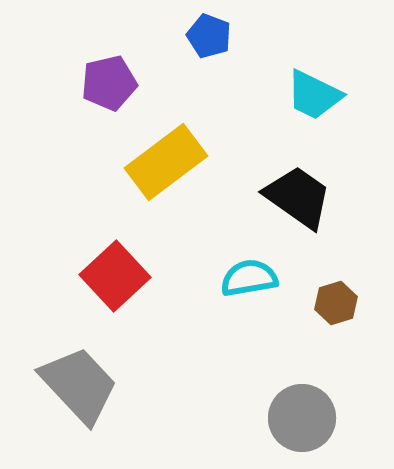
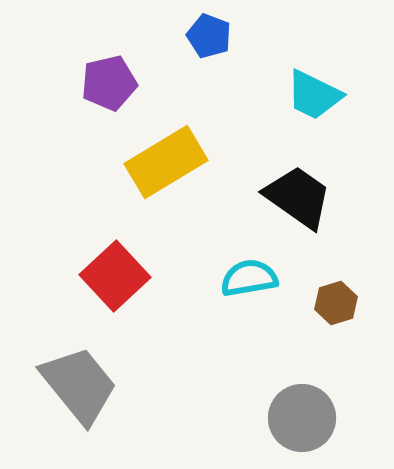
yellow rectangle: rotated 6 degrees clockwise
gray trapezoid: rotated 4 degrees clockwise
